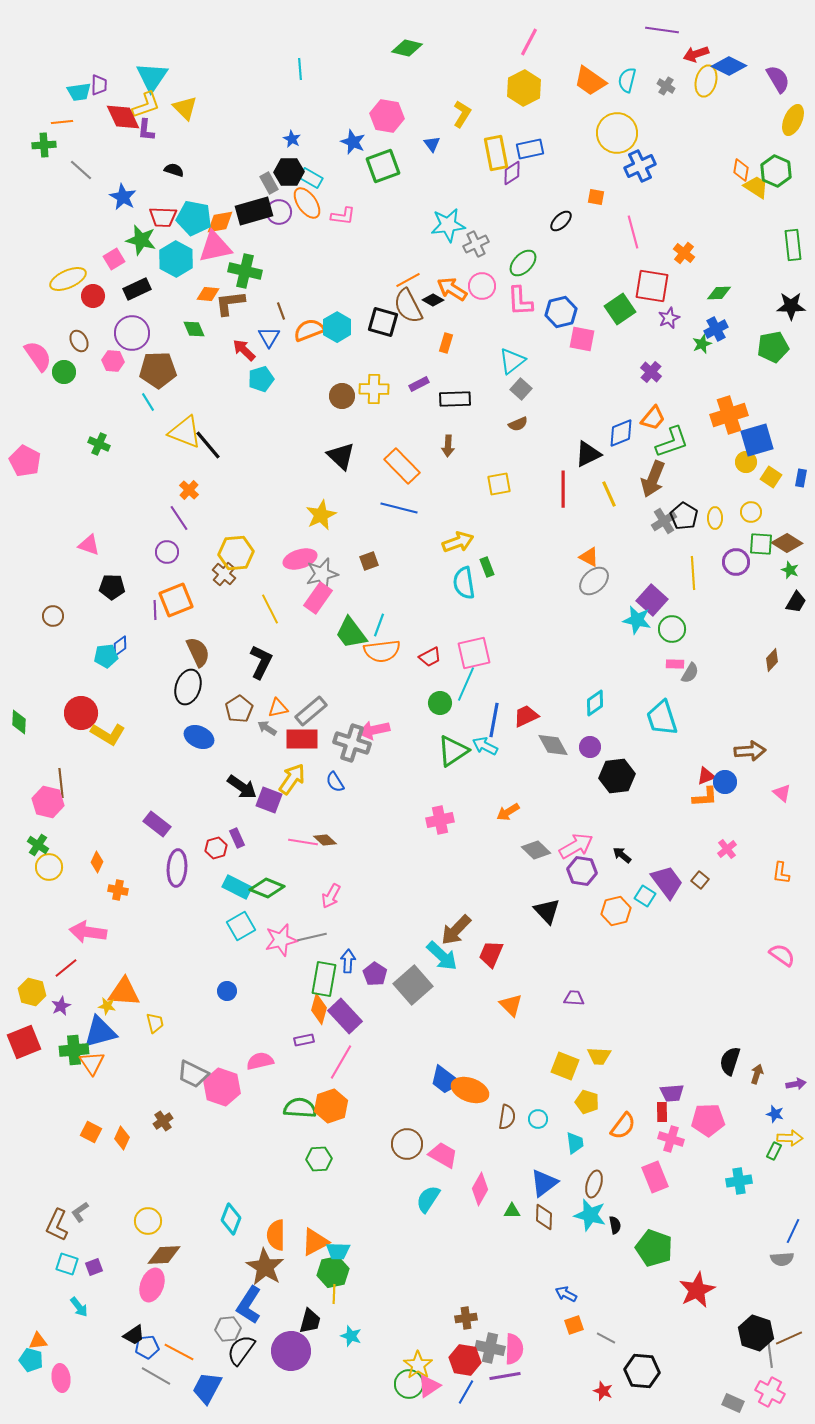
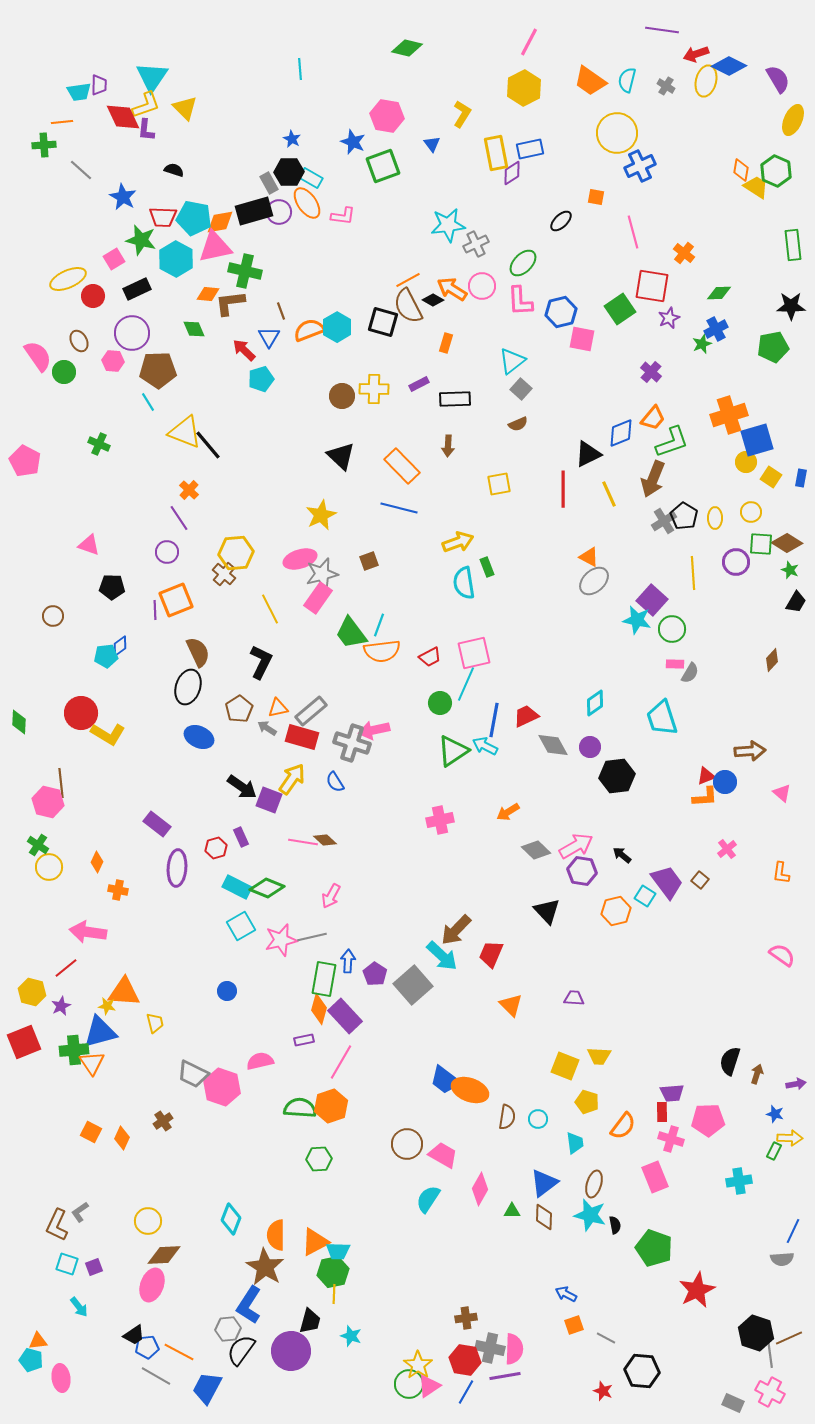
red rectangle at (302, 739): moved 2 px up; rotated 16 degrees clockwise
purple rectangle at (237, 838): moved 4 px right, 1 px up
